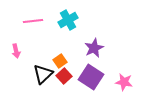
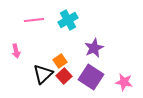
pink line: moved 1 px right, 1 px up
